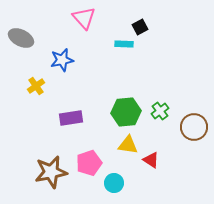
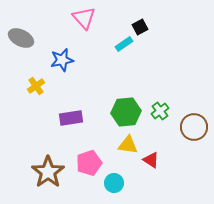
cyan rectangle: rotated 36 degrees counterclockwise
brown star: moved 3 px left; rotated 24 degrees counterclockwise
